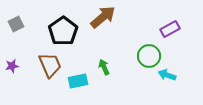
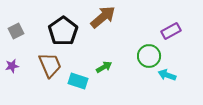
gray square: moved 7 px down
purple rectangle: moved 1 px right, 2 px down
green arrow: rotated 84 degrees clockwise
cyan rectangle: rotated 30 degrees clockwise
